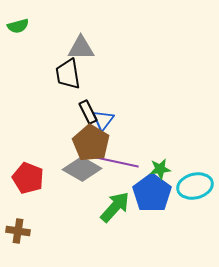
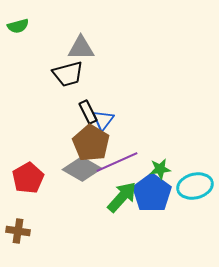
black trapezoid: rotated 96 degrees counterclockwise
purple line: rotated 36 degrees counterclockwise
red pentagon: rotated 20 degrees clockwise
green arrow: moved 7 px right, 10 px up
